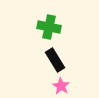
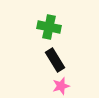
pink star: rotated 24 degrees clockwise
